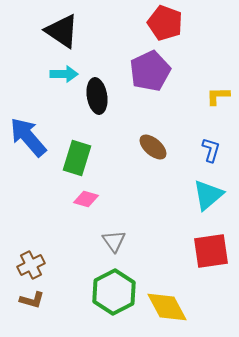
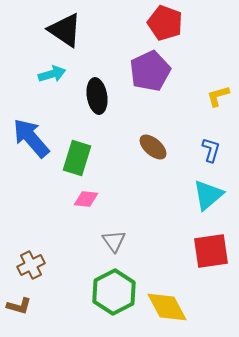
black triangle: moved 3 px right, 1 px up
cyan arrow: moved 12 px left; rotated 16 degrees counterclockwise
yellow L-shape: rotated 15 degrees counterclockwise
blue arrow: moved 3 px right, 1 px down
pink diamond: rotated 10 degrees counterclockwise
brown L-shape: moved 13 px left, 6 px down
